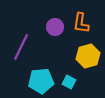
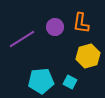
purple line: moved 1 px right, 8 px up; rotated 32 degrees clockwise
cyan square: moved 1 px right
